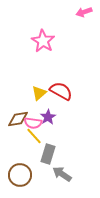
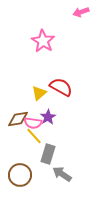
pink arrow: moved 3 px left
red semicircle: moved 4 px up
